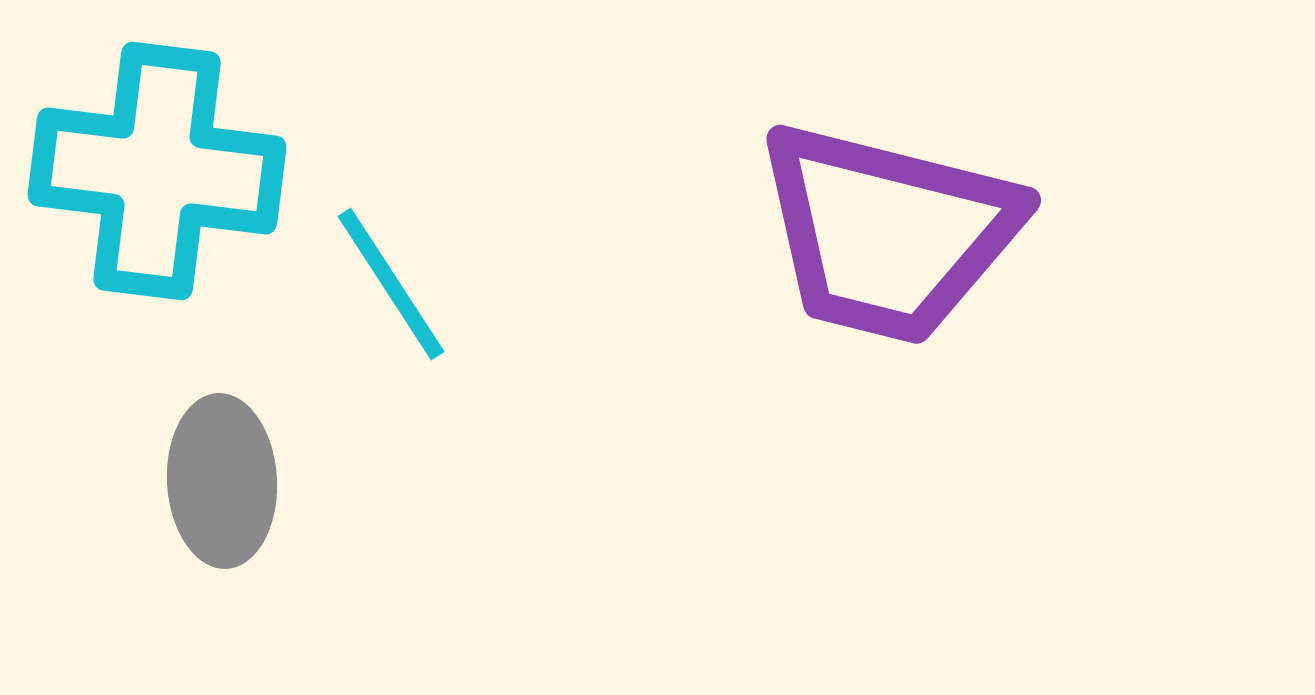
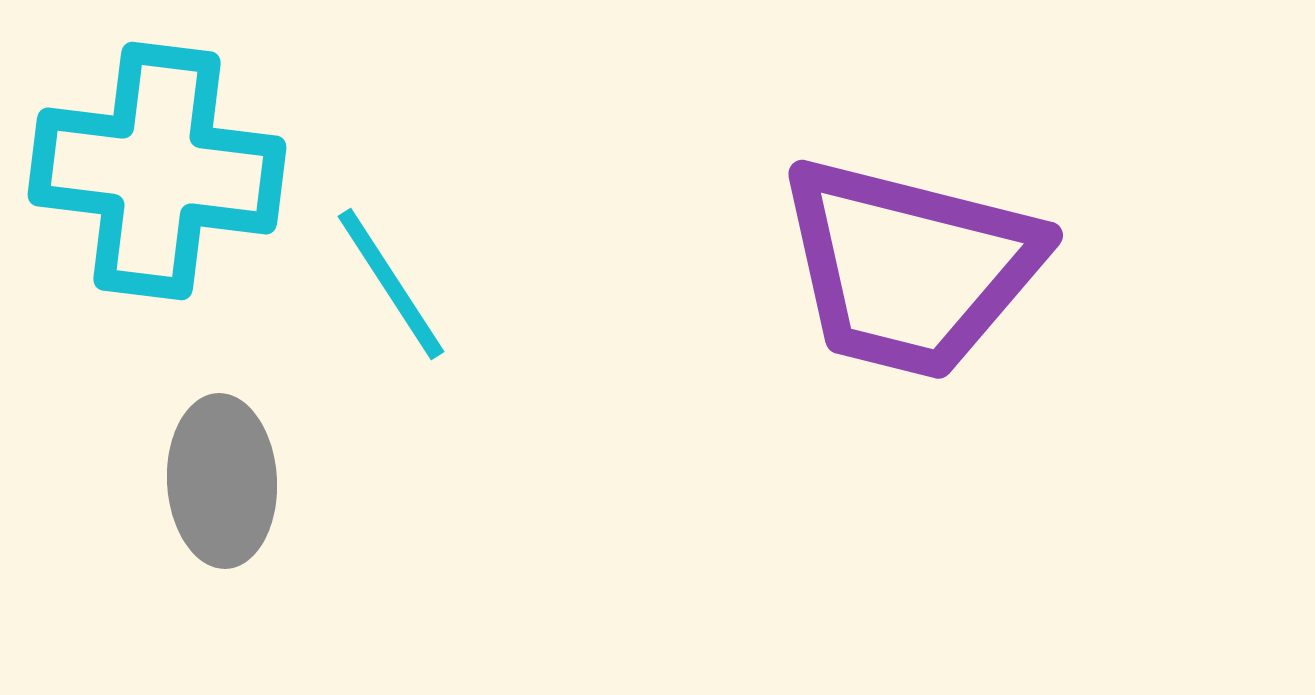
purple trapezoid: moved 22 px right, 35 px down
